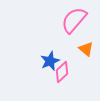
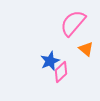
pink semicircle: moved 1 px left, 3 px down
pink diamond: moved 1 px left
